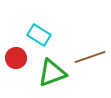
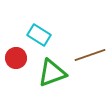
brown line: moved 2 px up
